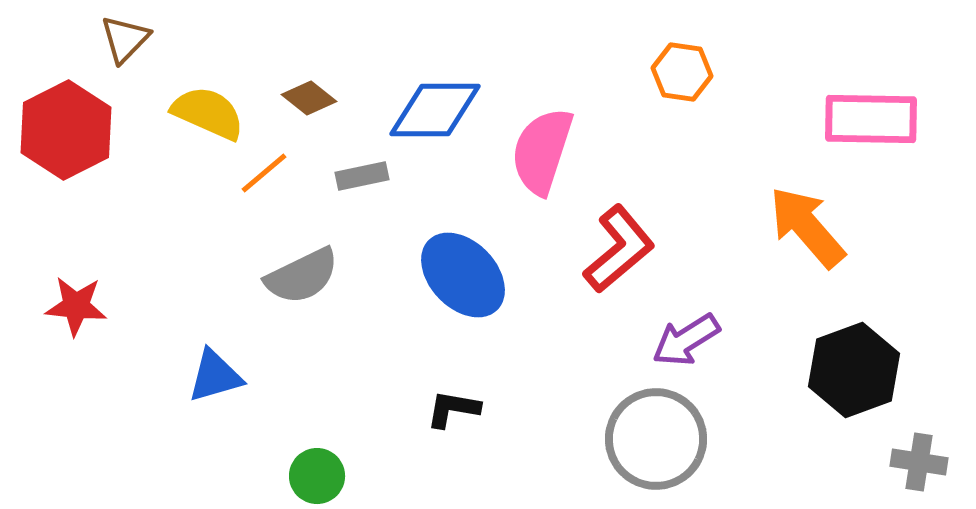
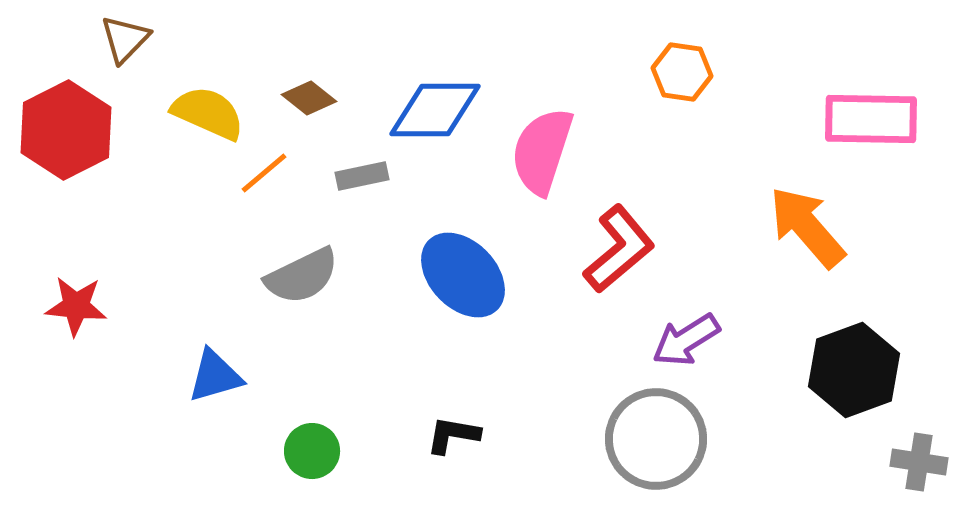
black L-shape: moved 26 px down
green circle: moved 5 px left, 25 px up
